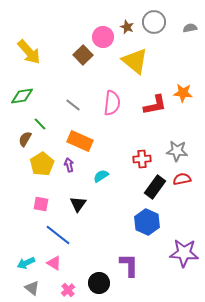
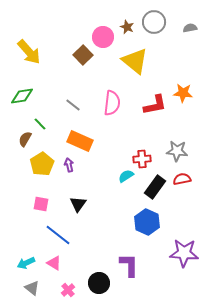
cyan semicircle: moved 25 px right
